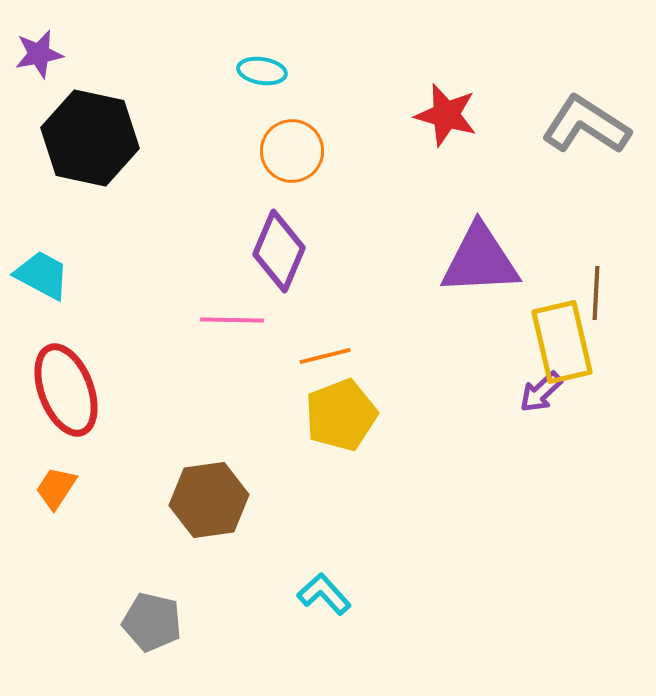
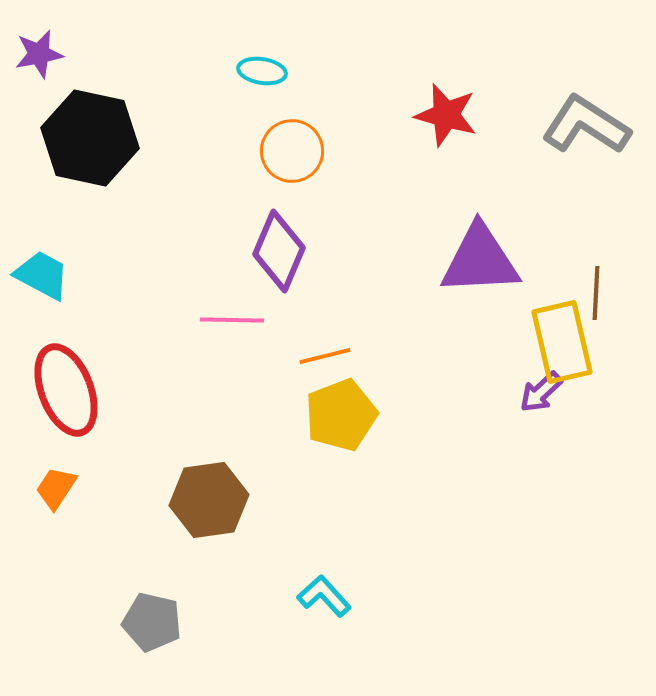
cyan L-shape: moved 2 px down
